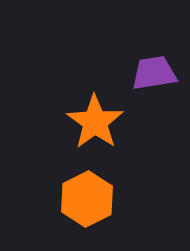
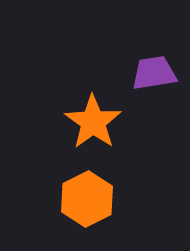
orange star: moved 2 px left
